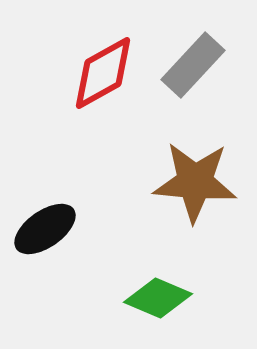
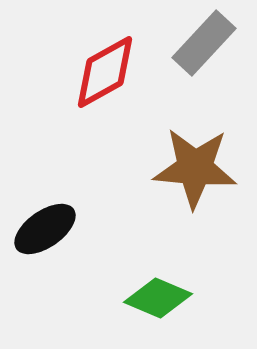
gray rectangle: moved 11 px right, 22 px up
red diamond: moved 2 px right, 1 px up
brown star: moved 14 px up
